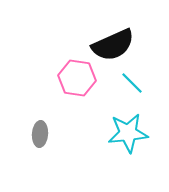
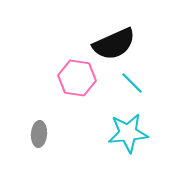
black semicircle: moved 1 px right, 1 px up
gray ellipse: moved 1 px left
